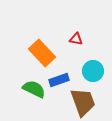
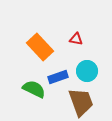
orange rectangle: moved 2 px left, 6 px up
cyan circle: moved 6 px left
blue rectangle: moved 1 px left, 3 px up
brown trapezoid: moved 2 px left
